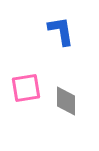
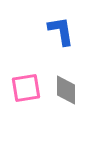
gray diamond: moved 11 px up
